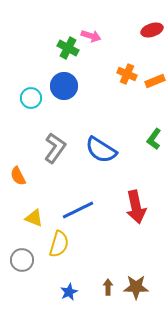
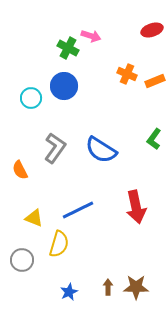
orange semicircle: moved 2 px right, 6 px up
